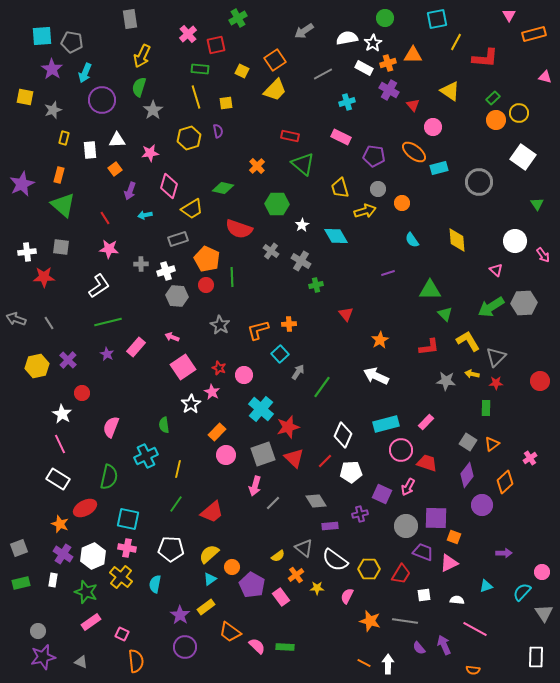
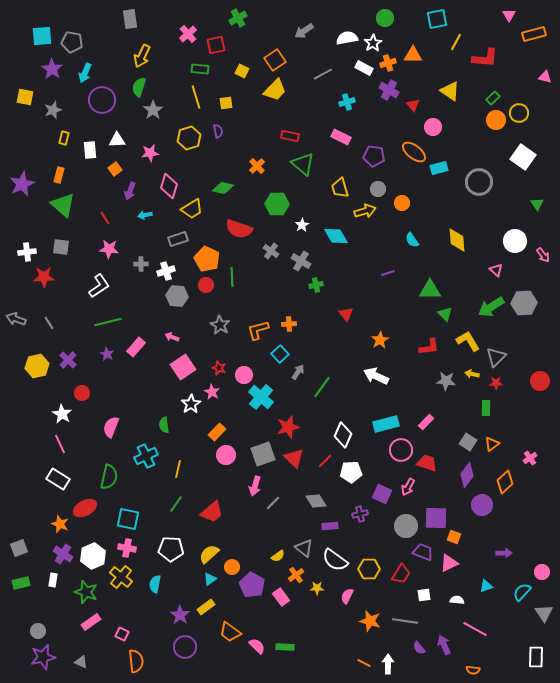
cyan cross at (261, 409): moved 12 px up
